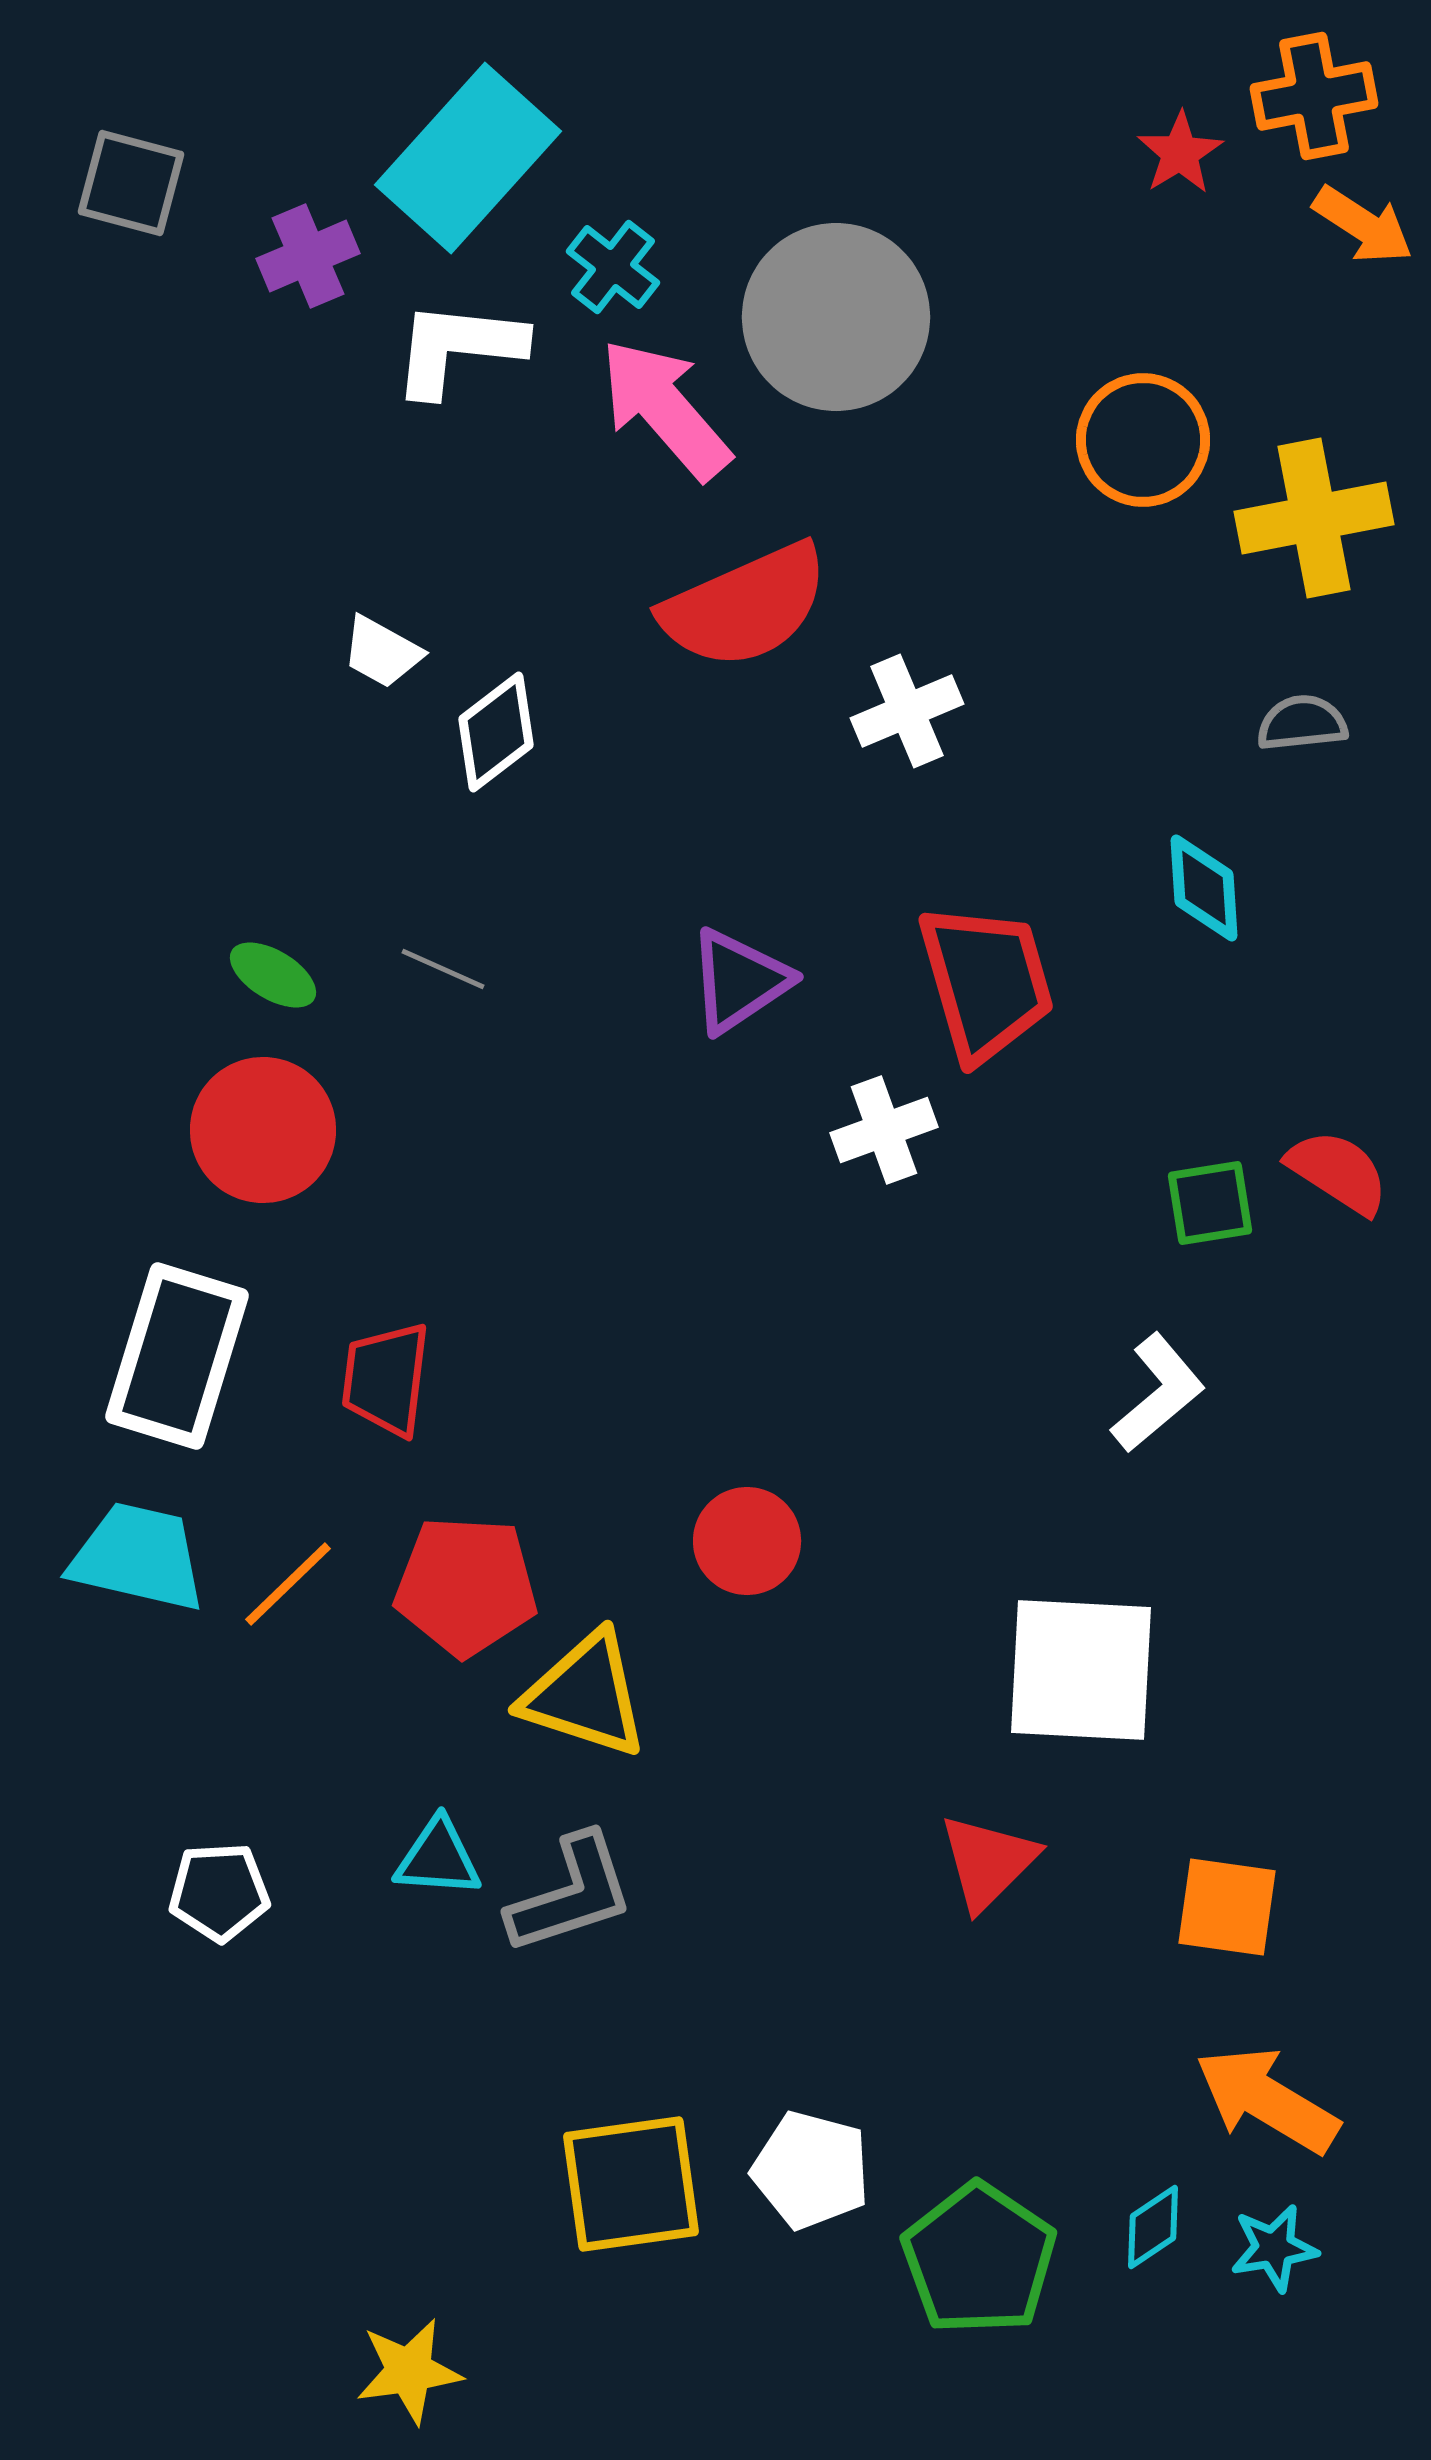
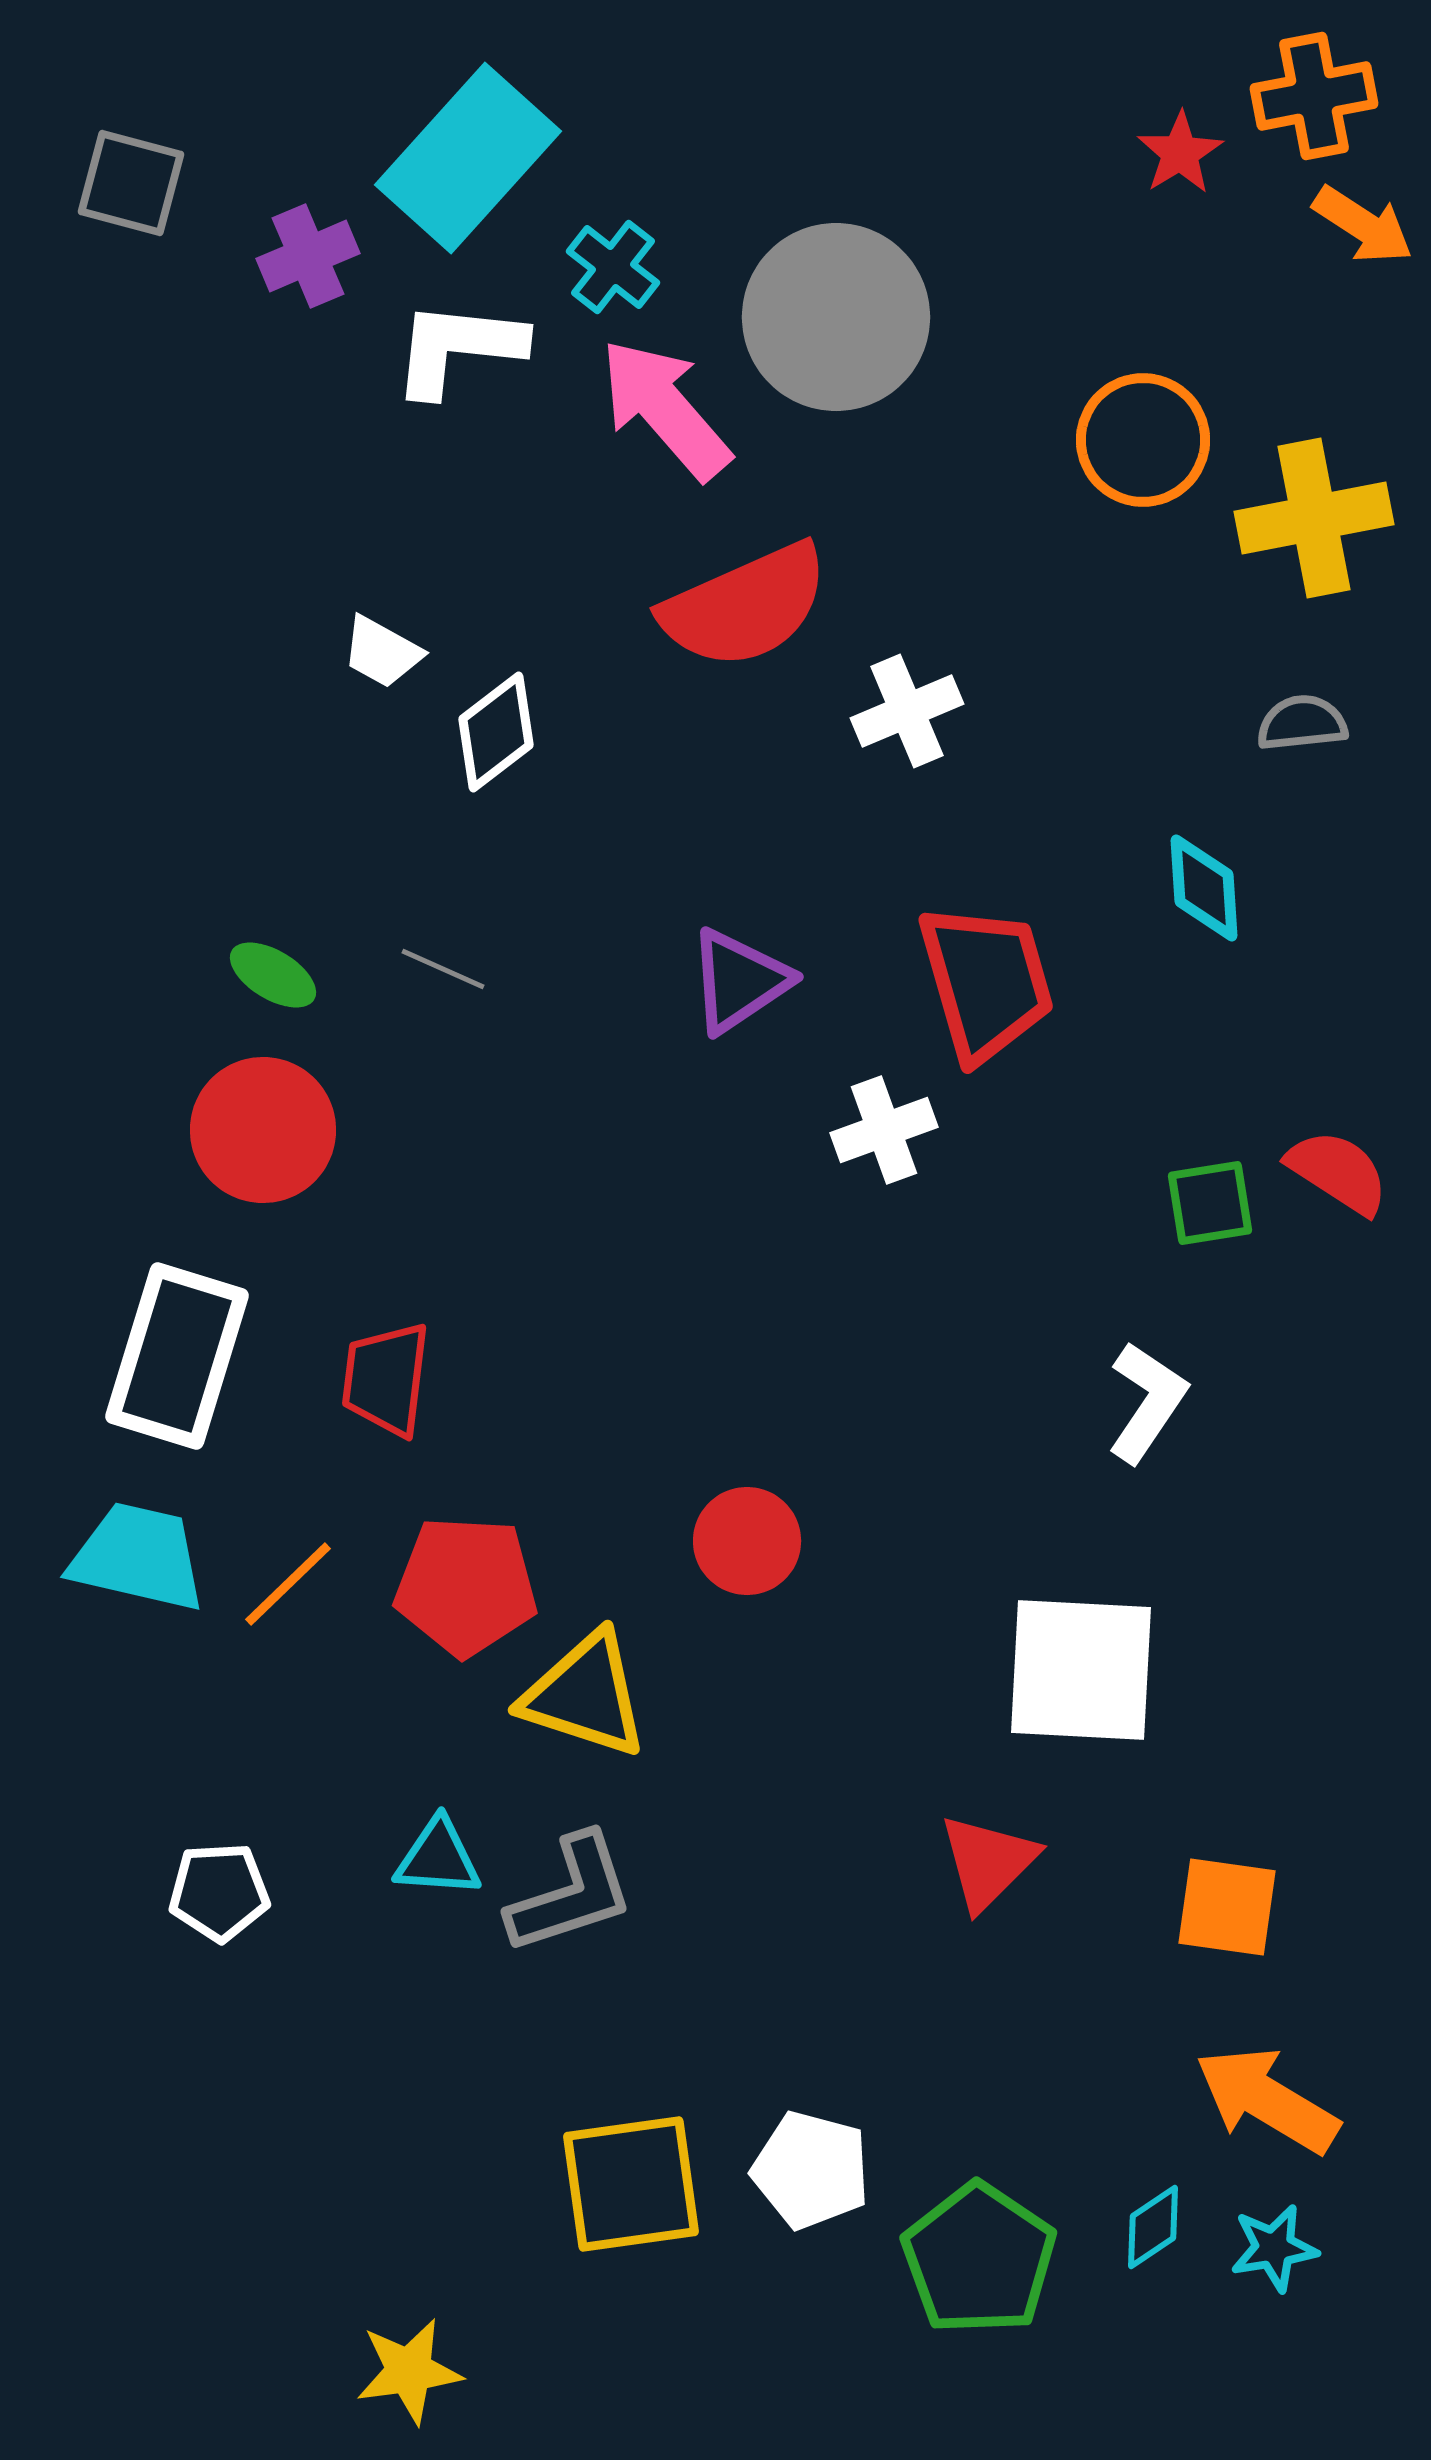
white L-shape at (1158, 1393): moved 11 px left, 9 px down; rotated 16 degrees counterclockwise
